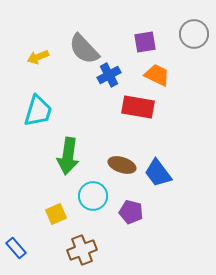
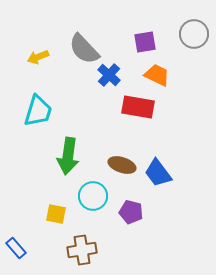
blue cross: rotated 20 degrees counterclockwise
yellow square: rotated 35 degrees clockwise
brown cross: rotated 12 degrees clockwise
